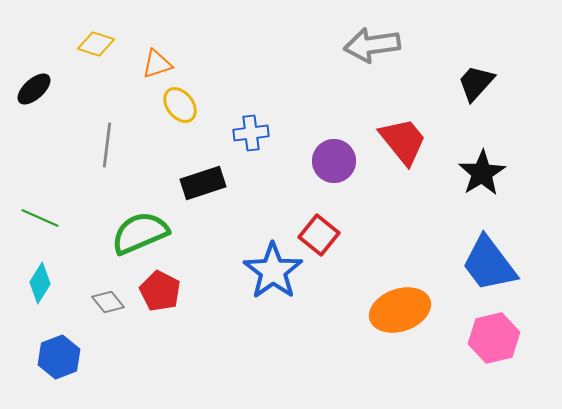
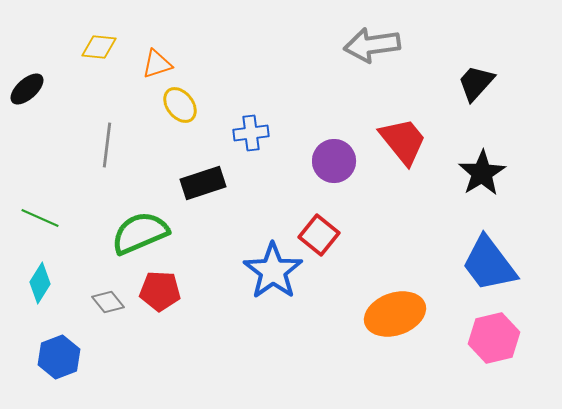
yellow diamond: moved 3 px right, 3 px down; rotated 12 degrees counterclockwise
black ellipse: moved 7 px left
red pentagon: rotated 24 degrees counterclockwise
orange ellipse: moved 5 px left, 4 px down
